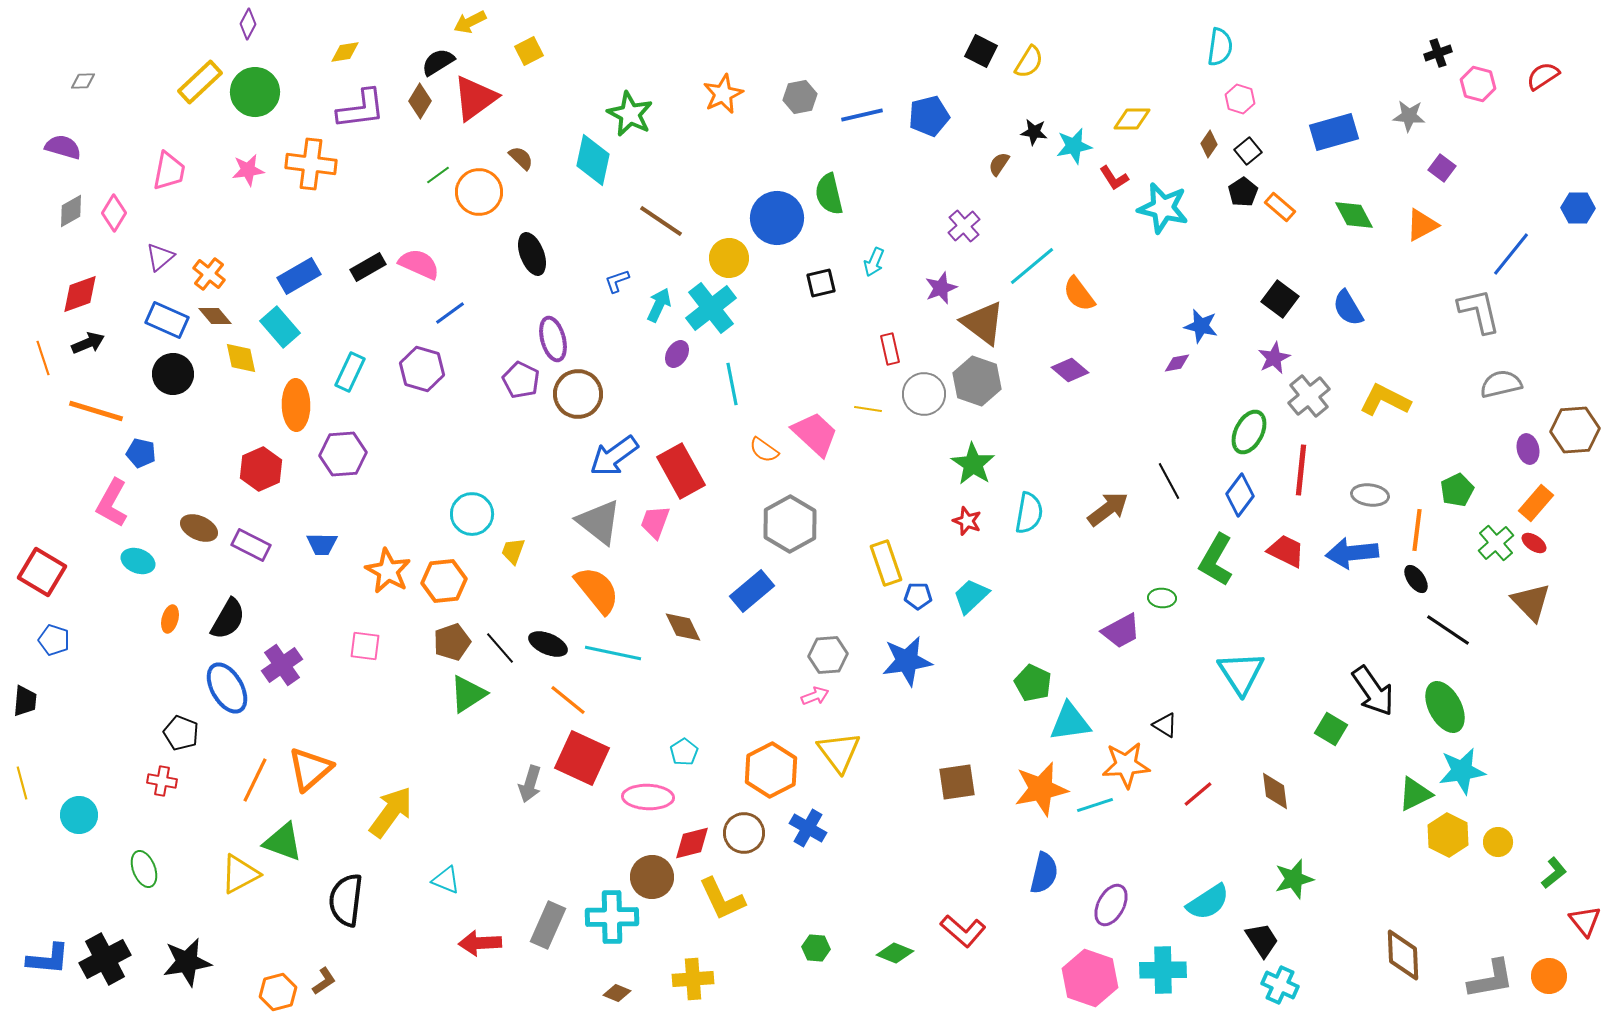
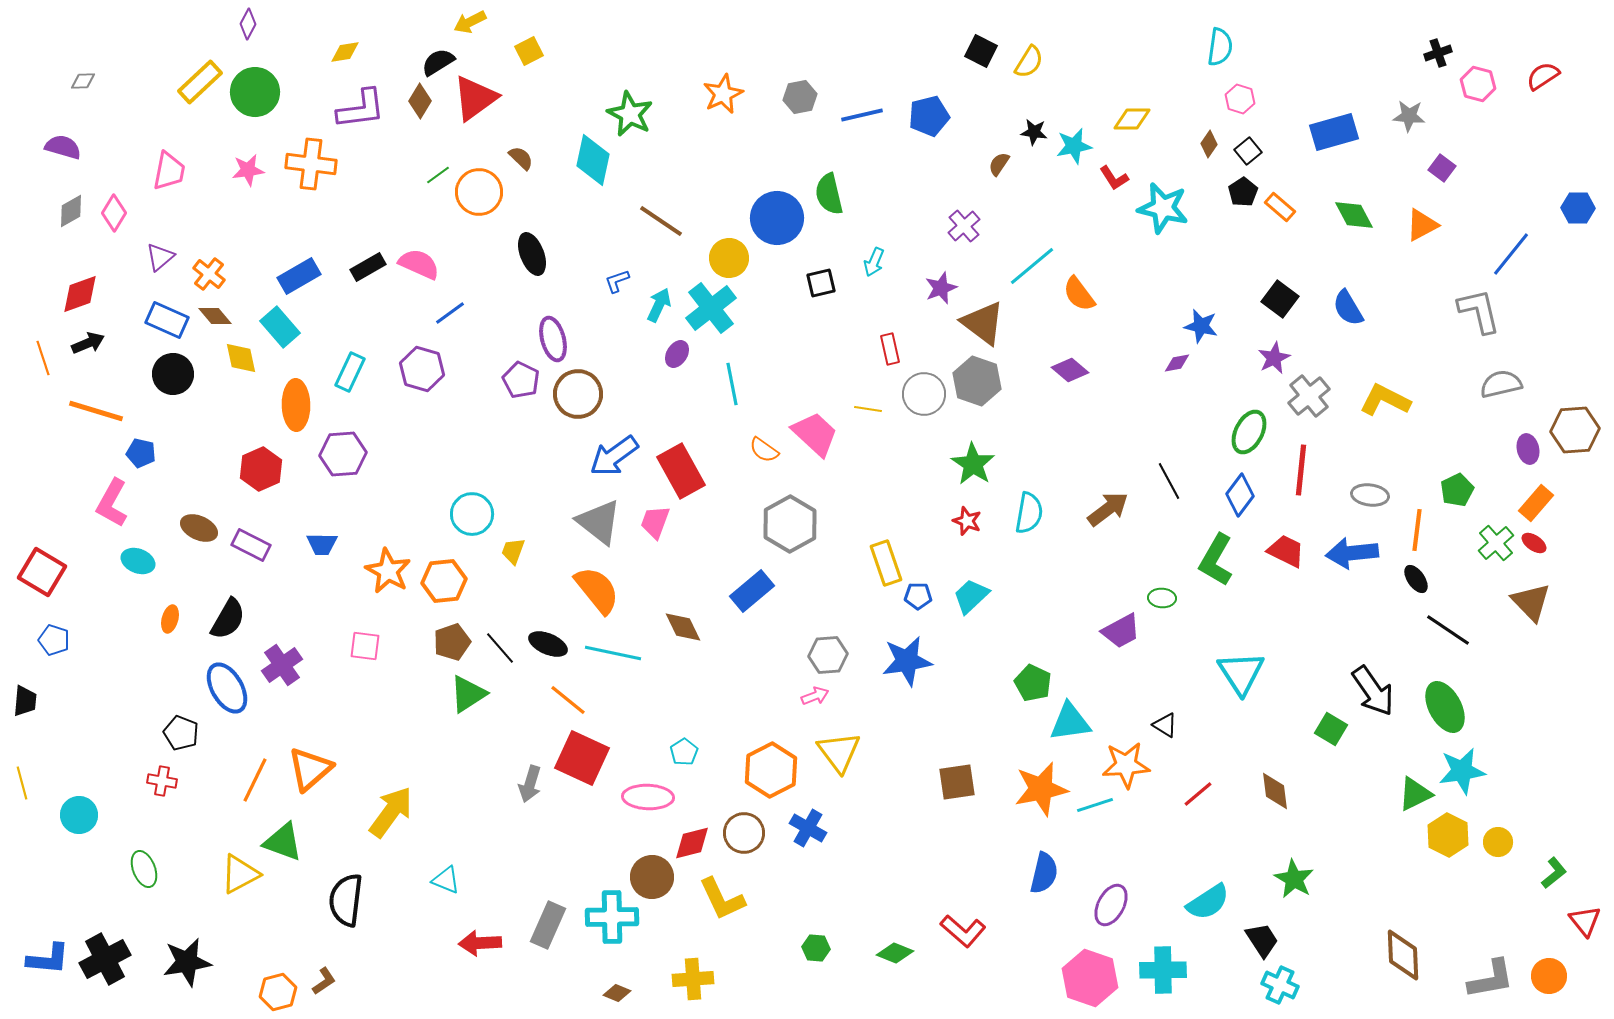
green star at (1294, 879): rotated 27 degrees counterclockwise
